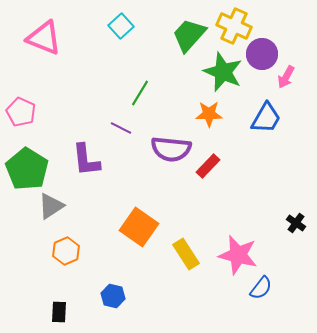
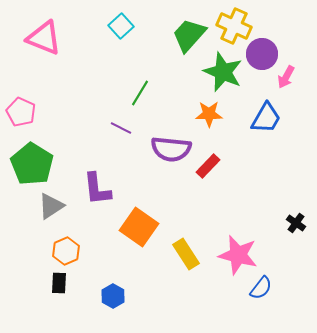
purple L-shape: moved 11 px right, 29 px down
green pentagon: moved 5 px right, 5 px up
blue hexagon: rotated 15 degrees clockwise
black rectangle: moved 29 px up
